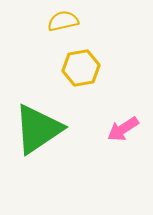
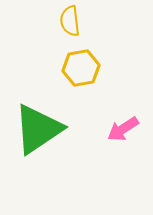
yellow semicircle: moved 7 px right; rotated 84 degrees counterclockwise
